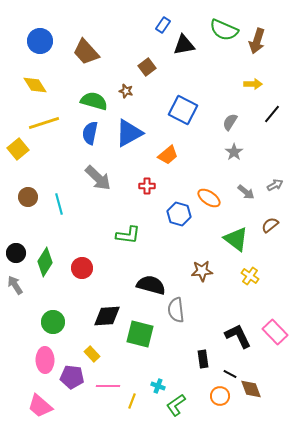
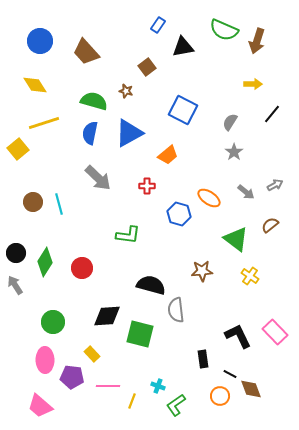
blue rectangle at (163, 25): moved 5 px left
black triangle at (184, 45): moved 1 px left, 2 px down
brown circle at (28, 197): moved 5 px right, 5 px down
